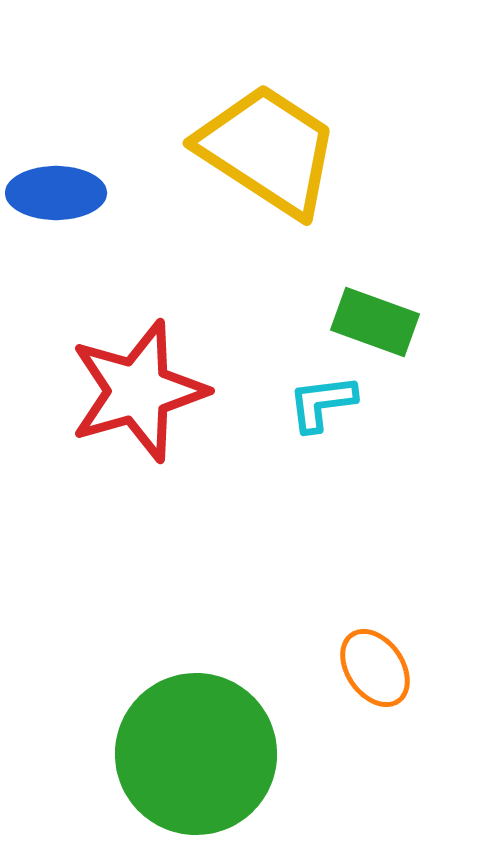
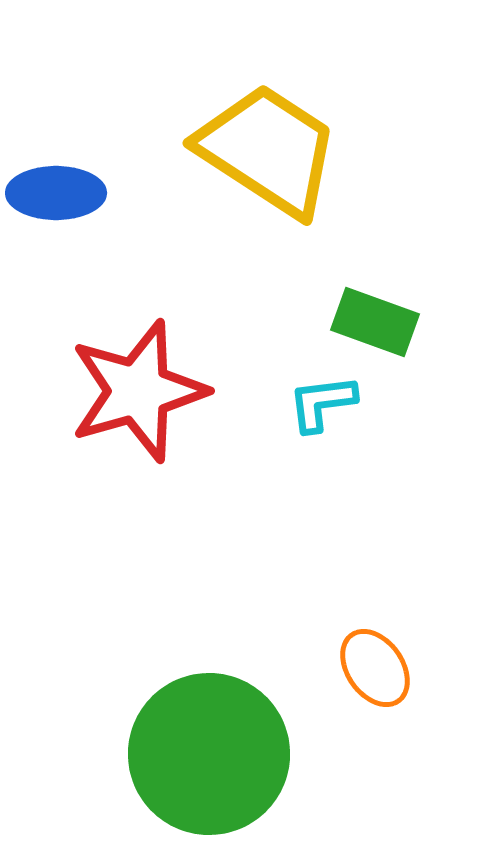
green circle: moved 13 px right
